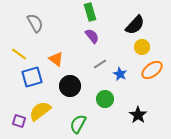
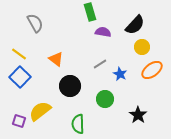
purple semicircle: moved 11 px right, 4 px up; rotated 42 degrees counterclockwise
blue square: moved 12 px left; rotated 30 degrees counterclockwise
green semicircle: rotated 30 degrees counterclockwise
